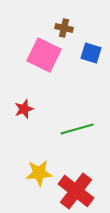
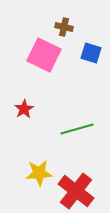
brown cross: moved 1 px up
red star: rotated 12 degrees counterclockwise
